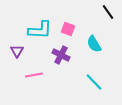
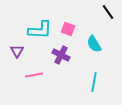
cyan line: rotated 54 degrees clockwise
